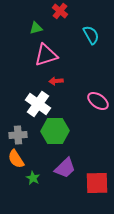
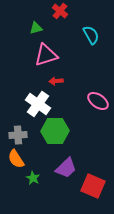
purple trapezoid: moved 1 px right
red square: moved 4 px left, 3 px down; rotated 25 degrees clockwise
